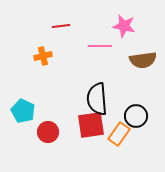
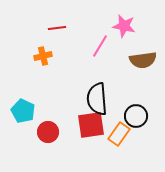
red line: moved 4 px left, 2 px down
pink line: rotated 60 degrees counterclockwise
